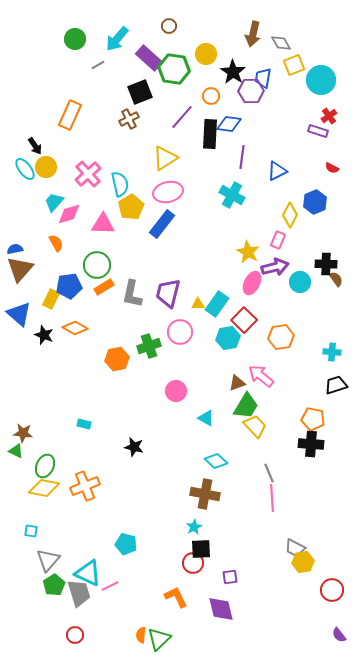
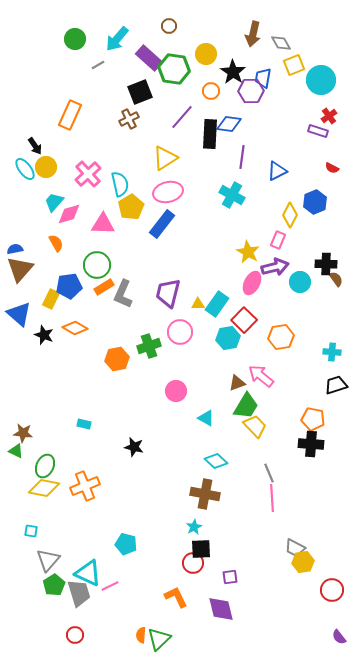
orange circle at (211, 96): moved 5 px up
gray L-shape at (132, 294): moved 9 px left; rotated 12 degrees clockwise
purple semicircle at (339, 635): moved 2 px down
